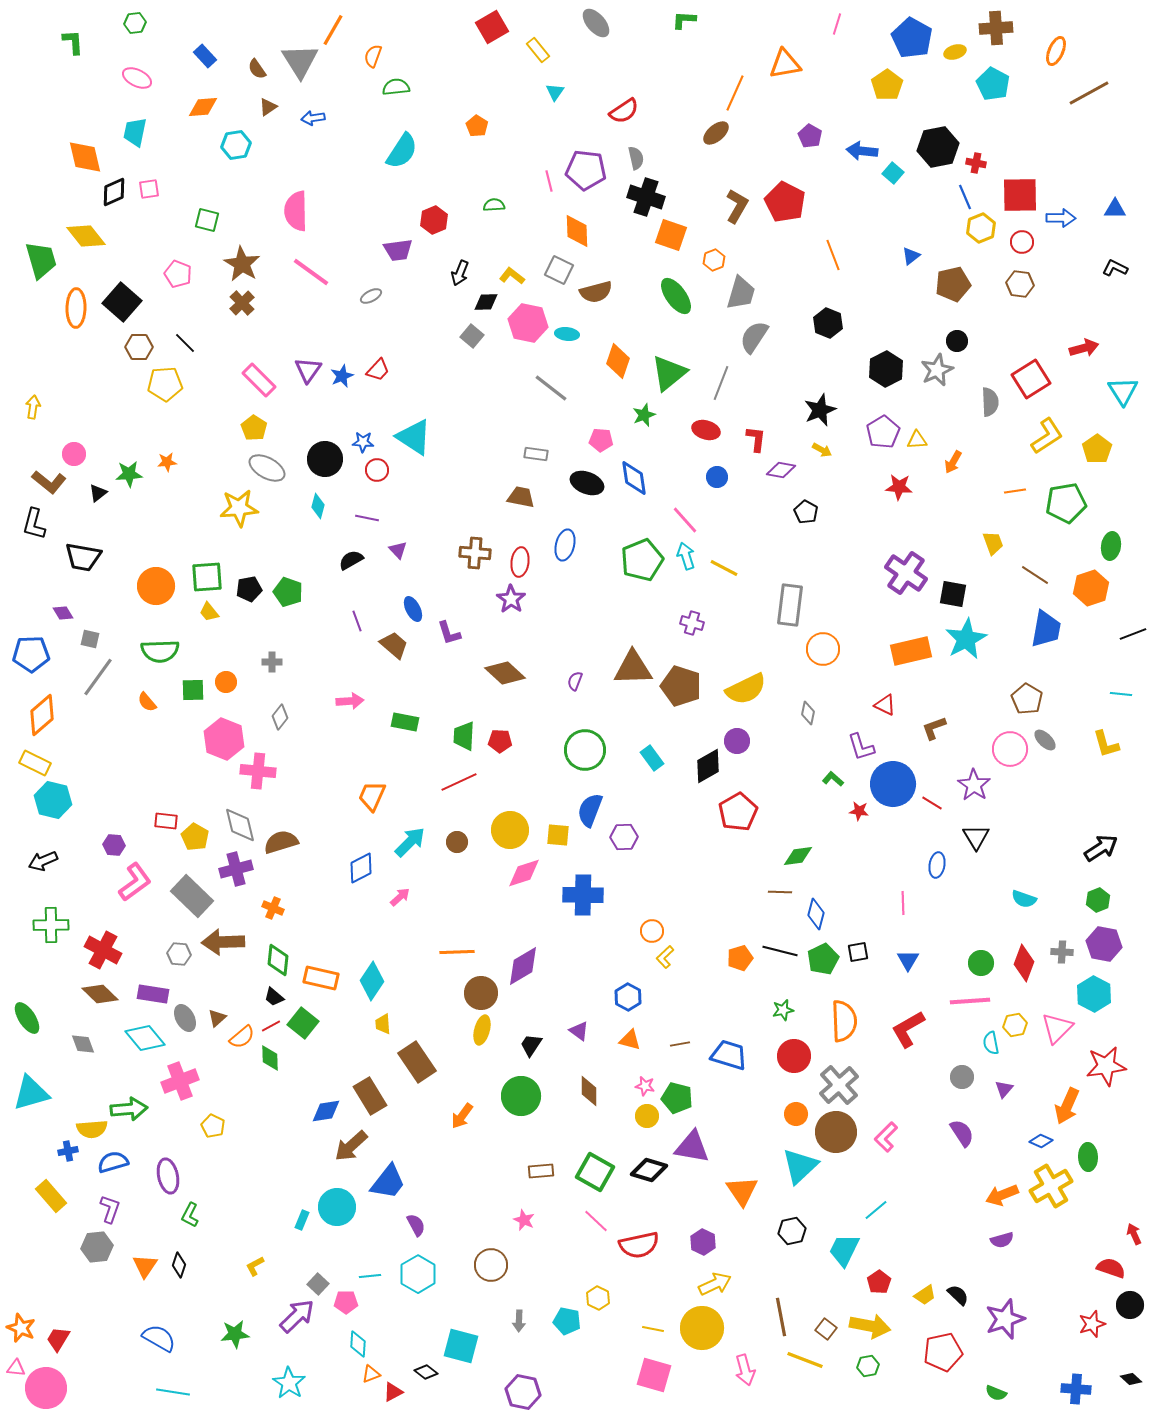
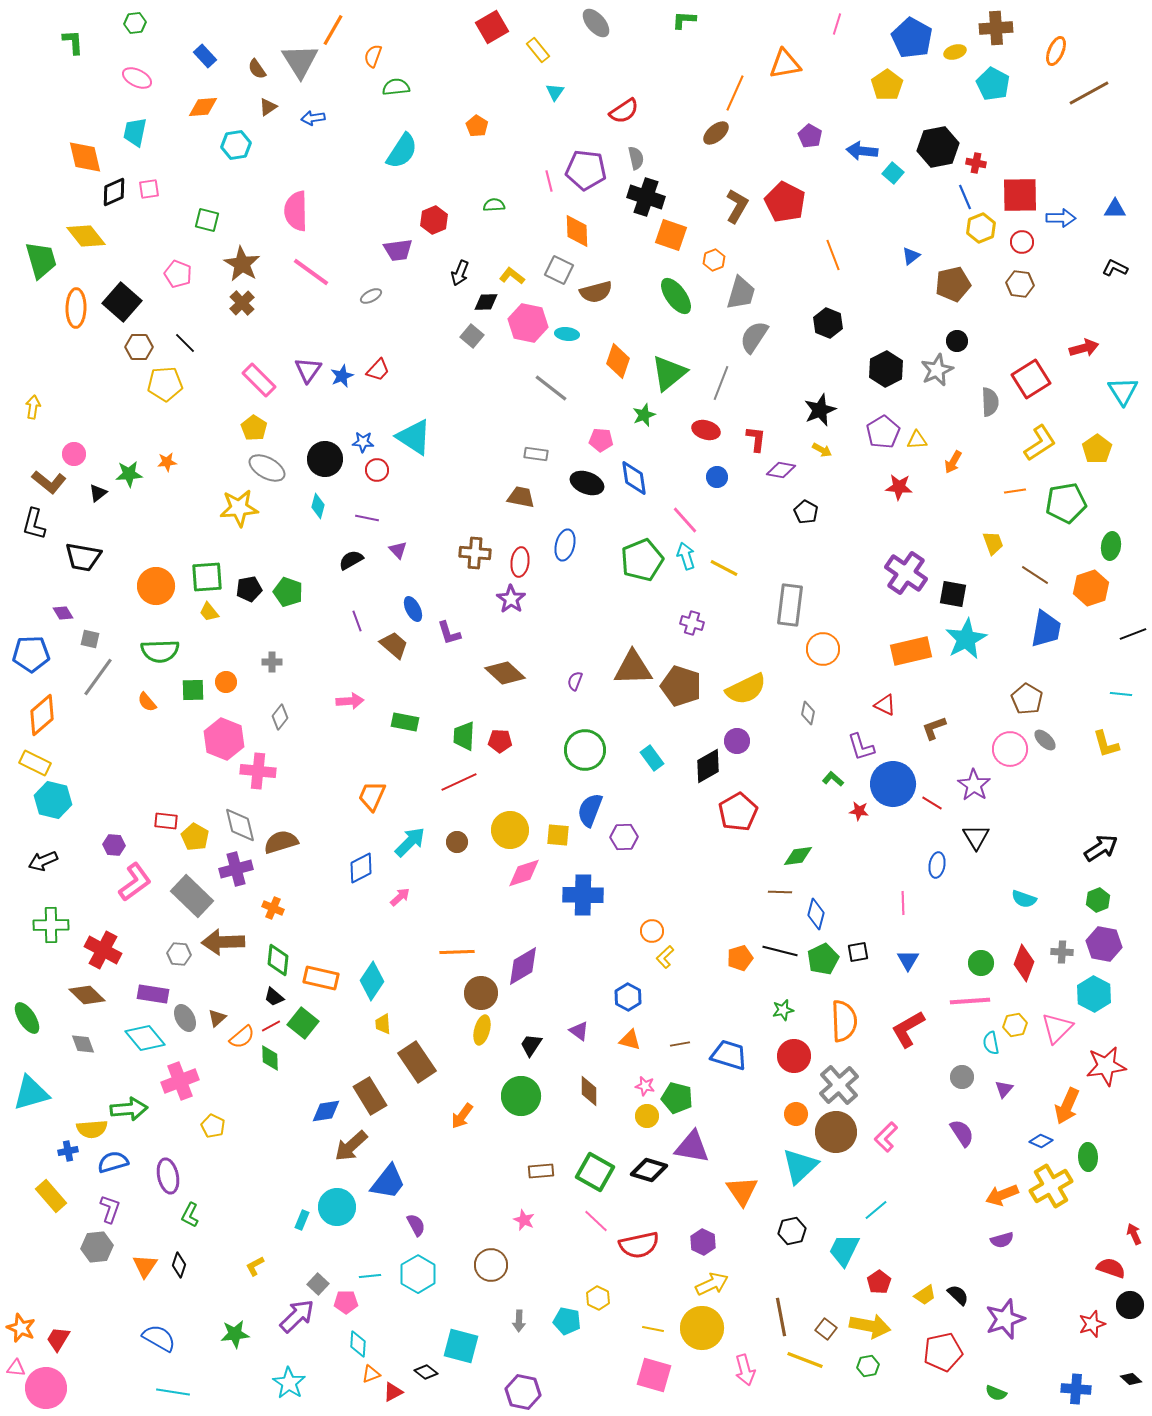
yellow L-shape at (1047, 436): moved 7 px left, 7 px down
brown diamond at (100, 994): moved 13 px left, 1 px down
yellow arrow at (715, 1284): moved 3 px left
